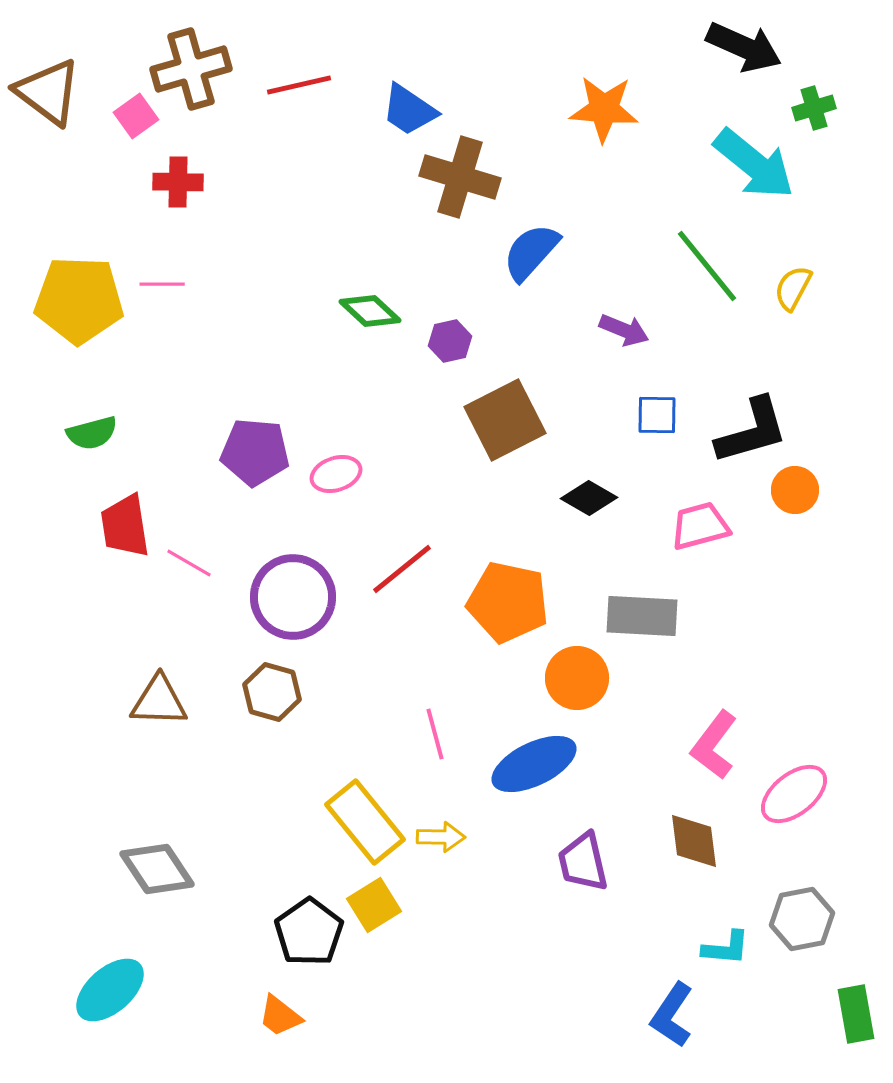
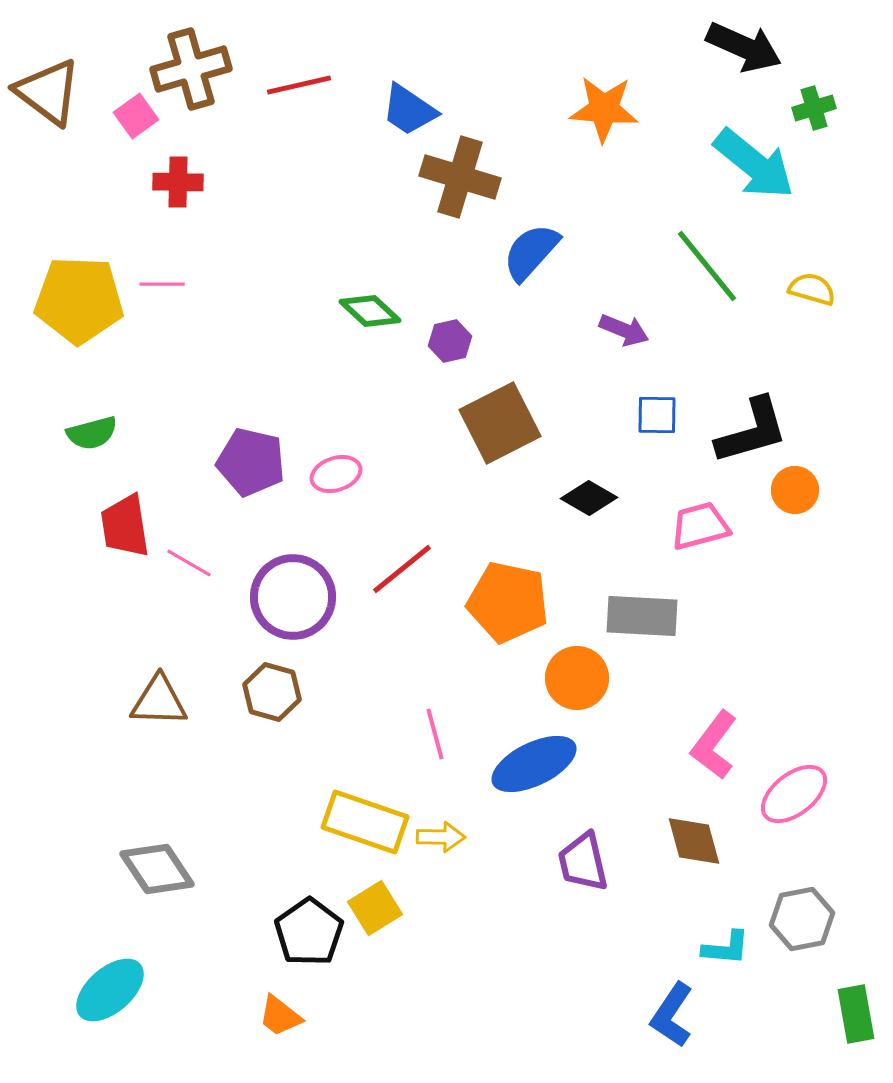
yellow semicircle at (793, 288): moved 19 px right, 1 px down; rotated 78 degrees clockwise
brown square at (505, 420): moved 5 px left, 3 px down
purple pentagon at (255, 452): moved 4 px left, 10 px down; rotated 8 degrees clockwise
yellow rectangle at (365, 822): rotated 32 degrees counterclockwise
brown diamond at (694, 841): rotated 8 degrees counterclockwise
yellow square at (374, 905): moved 1 px right, 3 px down
